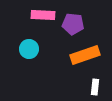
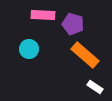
purple pentagon: rotated 10 degrees clockwise
orange rectangle: rotated 60 degrees clockwise
white rectangle: rotated 63 degrees counterclockwise
